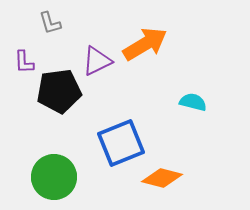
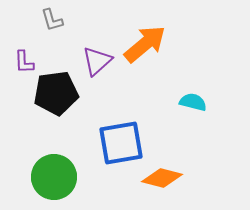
gray L-shape: moved 2 px right, 3 px up
orange arrow: rotated 9 degrees counterclockwise
purple triangle: rotated 16 degrees counterclockwise
black pentagon: moved 3 px left, 2 px down
blue square: rotated 12 degrees clockwise
